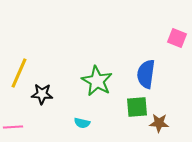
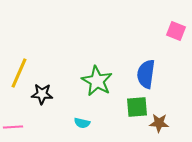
pink square: moved 1 px left, 7 px up
